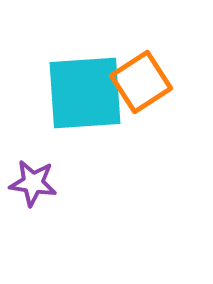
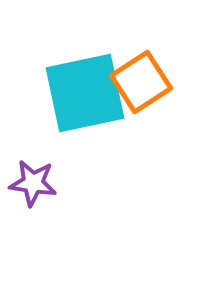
cyan square: rotated 8 degrees counterclockwise
